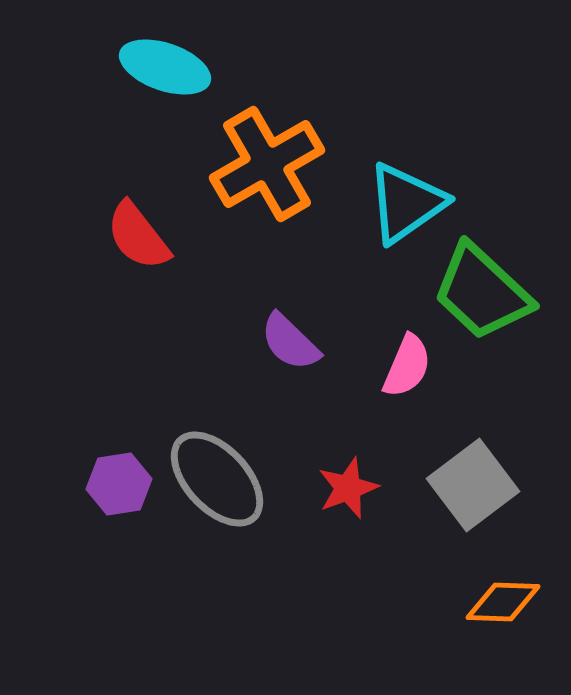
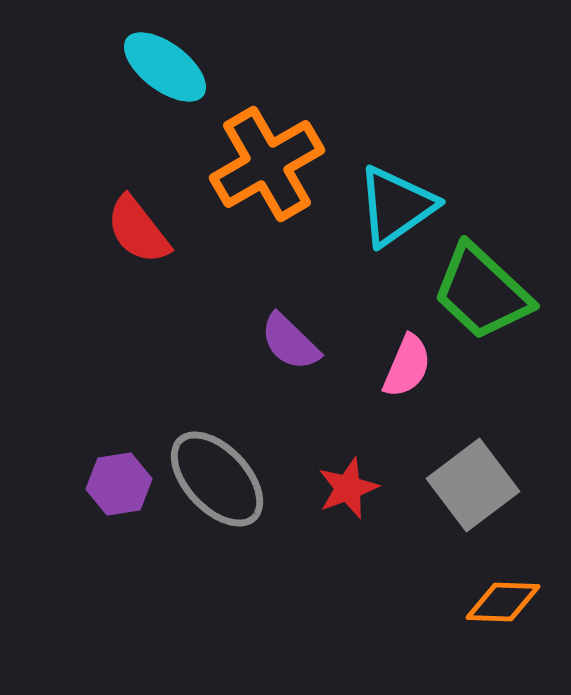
cyan ellipse: rotated 18 degrees clockwise
cyan triangle: moved 10 px left, 3 px down
red semicircle: moved 6 px up
